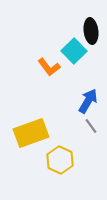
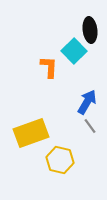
black ellipse: moved 1 px left, 1 px up
orange L-shape: rotated 140 degrees counterclockwise
blue arrow: moved 1 px left, 1 px down
gray line: moved 1 px left
yellow hexagon: rotated 12 degrees counterclockwise
